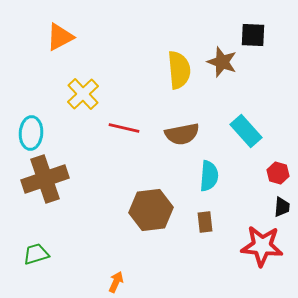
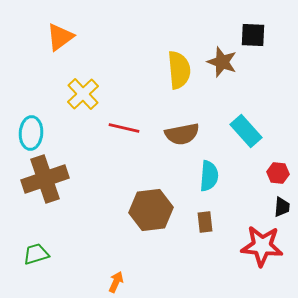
orange triangle: rotated 8 degrees counterclockwise
red hexagon: rotated 10 degrees counterclockwise
